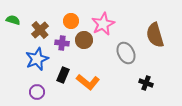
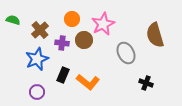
orange circle: moved 1 px right, 2 px up
